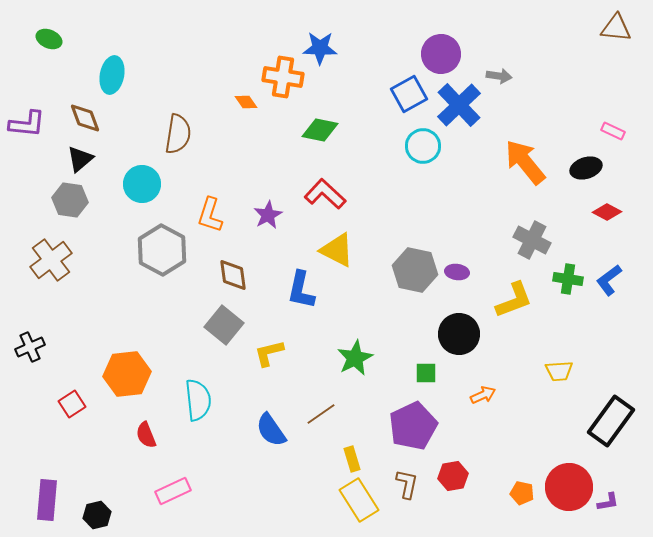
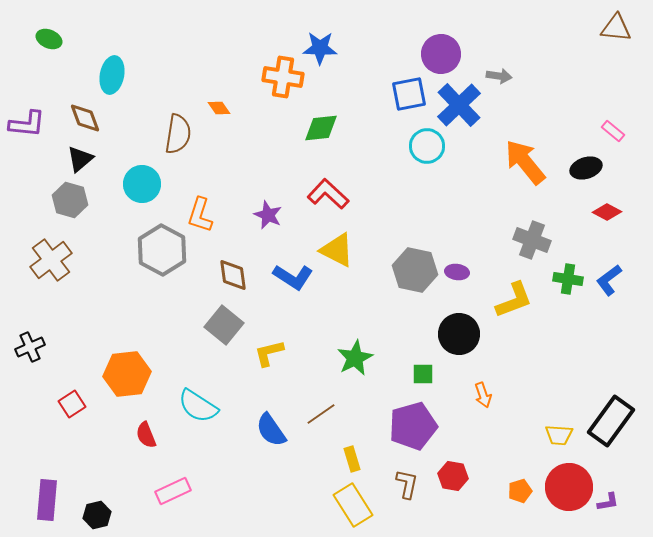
blue square at (409, 94): rotated 18 degrees clockwise
orange diamond at (246, 102): moved 27 px left, 6 px down
green diamond at (320, 130): moved 1 px right, 2 px up; rotated 18 degrees counterclockwise
pink rectangle at (613, 131): rotated 15 degrees clockwise
cyan circle at (423, 146): moved 4 px right
red L-shape at (325, 194): moved 3 px right
gray hexagon at (70, 200): rotated 8 degrees clockwise
orange L-shape at (210, 215): moved 10 px left
purple star at (268, 215): rotated 20 degrees counterclockwise
gray cross at (532, 240): rotated 6 degrees counterclockwise
blue L-shape at (301, 290): moved 8 px left, 13 px up; rotated 69 degrees counterclockwise
yellow trapezoid at (559, 371): moved 64 px down; rotated 8 degrees clockwise
green square at (426, 373): moved 3 px left, 1 px down
orange arrow at (483, 395): rotated 95 degrees clockwise
cyan semicircle at (198, 400): moved 6 px down; rotated 129 degrees clockwise
purple pentagon at (413, 426): rotated 9 degrees clockwise
red hexagon at (453, 476): rotated 20 degrees clockwise
orange pentagon at (522, 493): moved 2 px left, 2 px up; rotated 30 degrees counterclockwise
yellow rectangle at (359, 500): moved 6 px left, 5 px down
